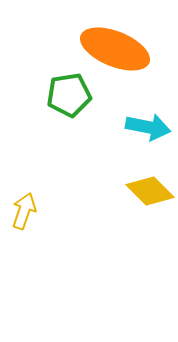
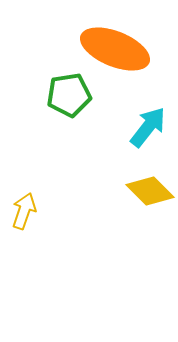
cyan arrow: rotated 63 degrees counterclockwise
